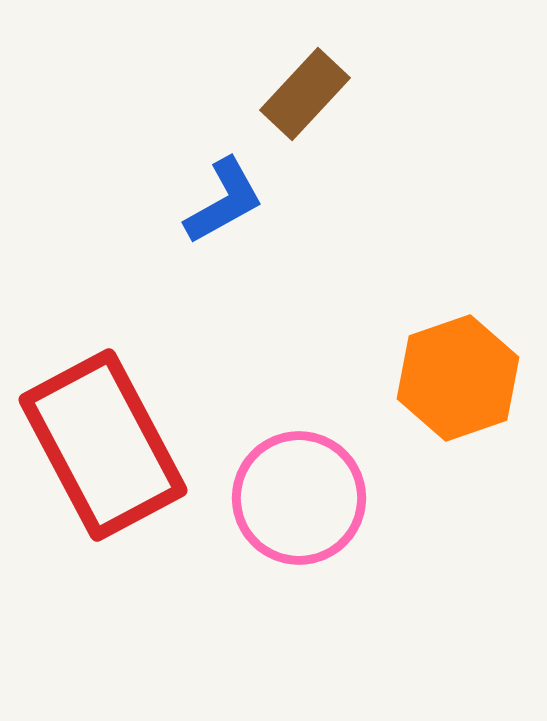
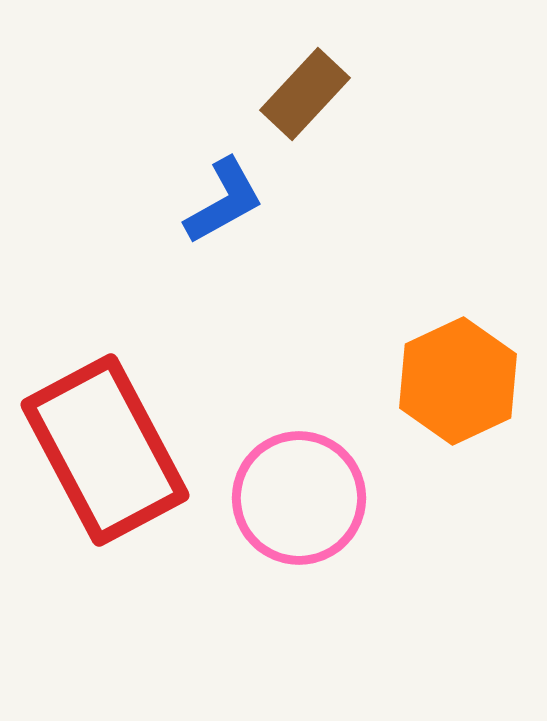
orange hexagon: moved 3 px down; rotated 6 degrees counterclockwise
red rectangle: moved 2 px right, 5 px down
